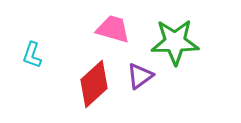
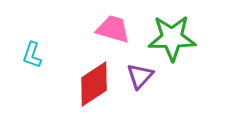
green star: moved 3 px left, 4 px up
purple triangle: rotated 12 degrees counterclockwise
red diamond: rotated 9 degrees clockwise
